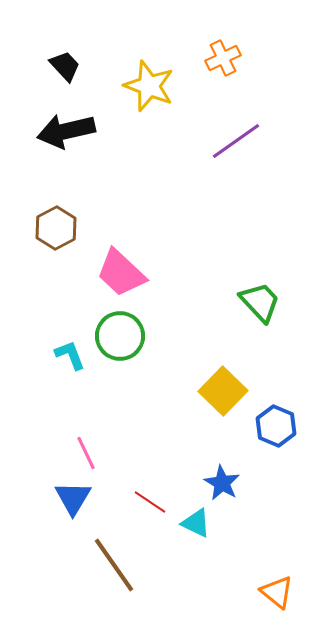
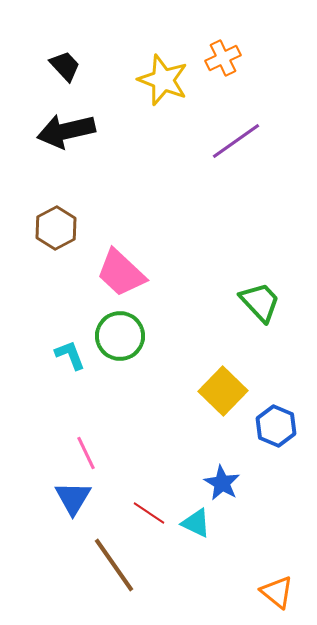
yellow star: moved 14 px right, 6 px up
red line: moved 1 px left, 11 px down
